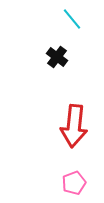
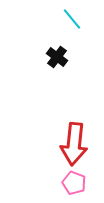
red arrow: moved 18 px down
pink pentagon: rotated 30 degrees counterclockwise
